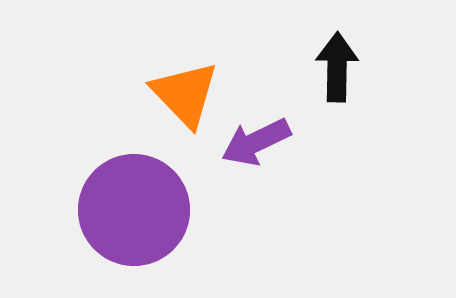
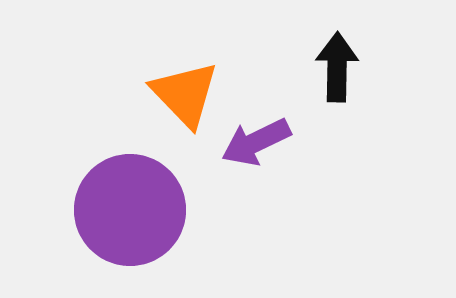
purple circle: moved 4 px left
